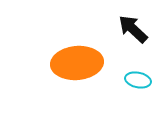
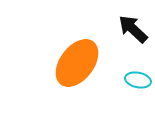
orange ellipse: rotated 48 degrees counterclockwise
